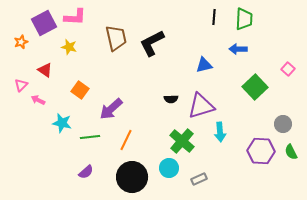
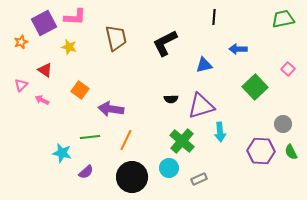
green trapezoid: moved 39 px right; rotated 105 degrees counterclockwise
black L-shape: moved 13 px right
pink arrow: moved 4 px right
purple arrow: rotated 50 degrees clockwise
cyan star: moved 30 px down
